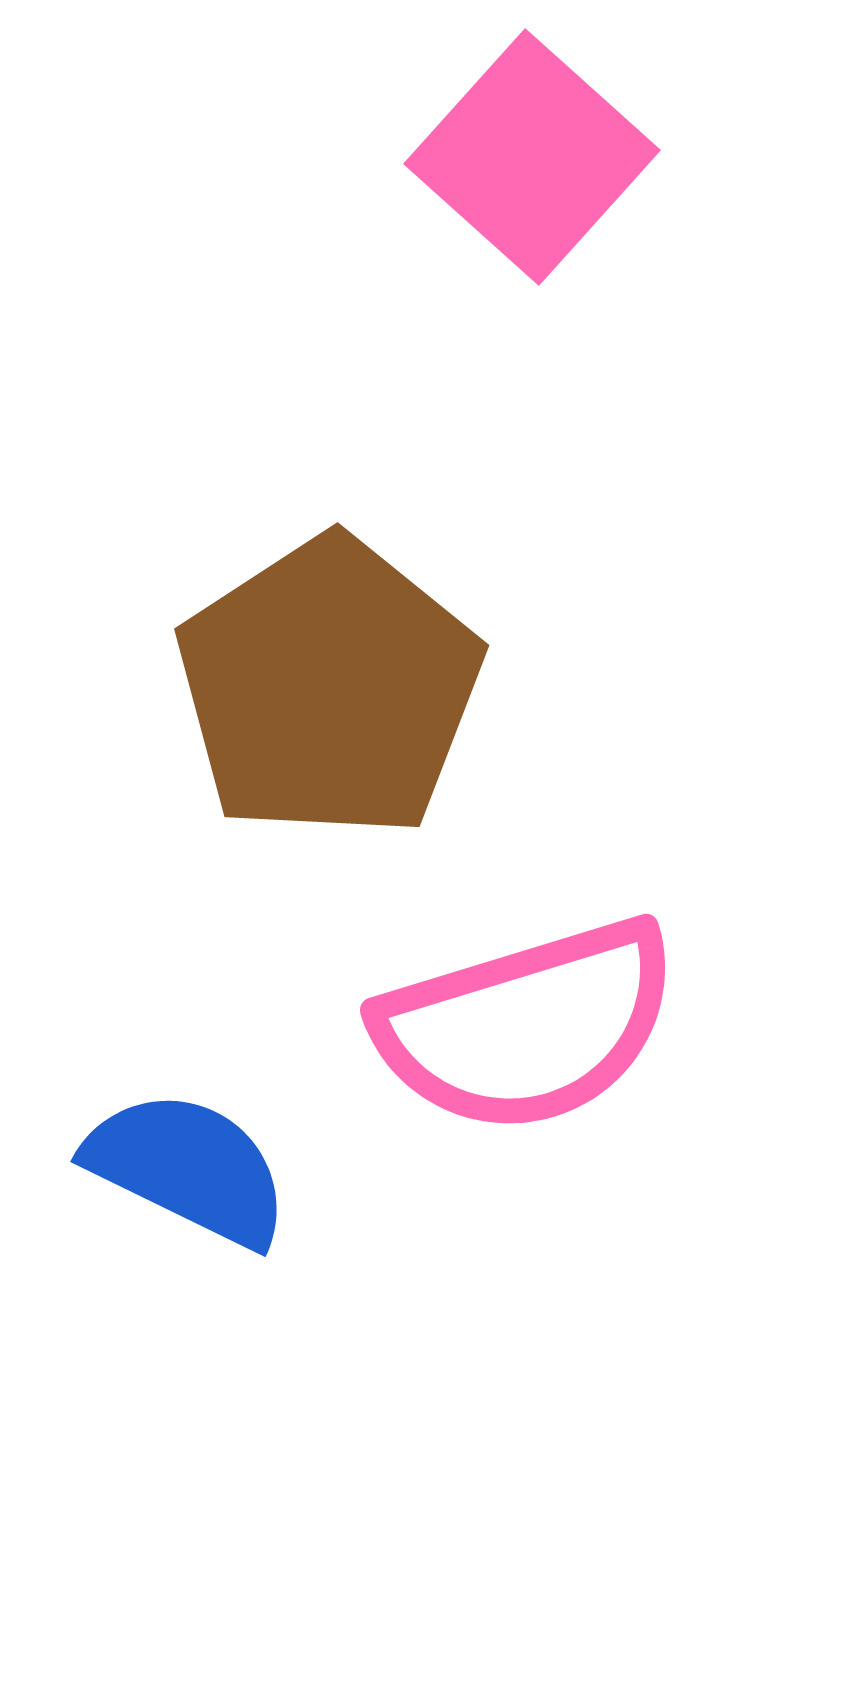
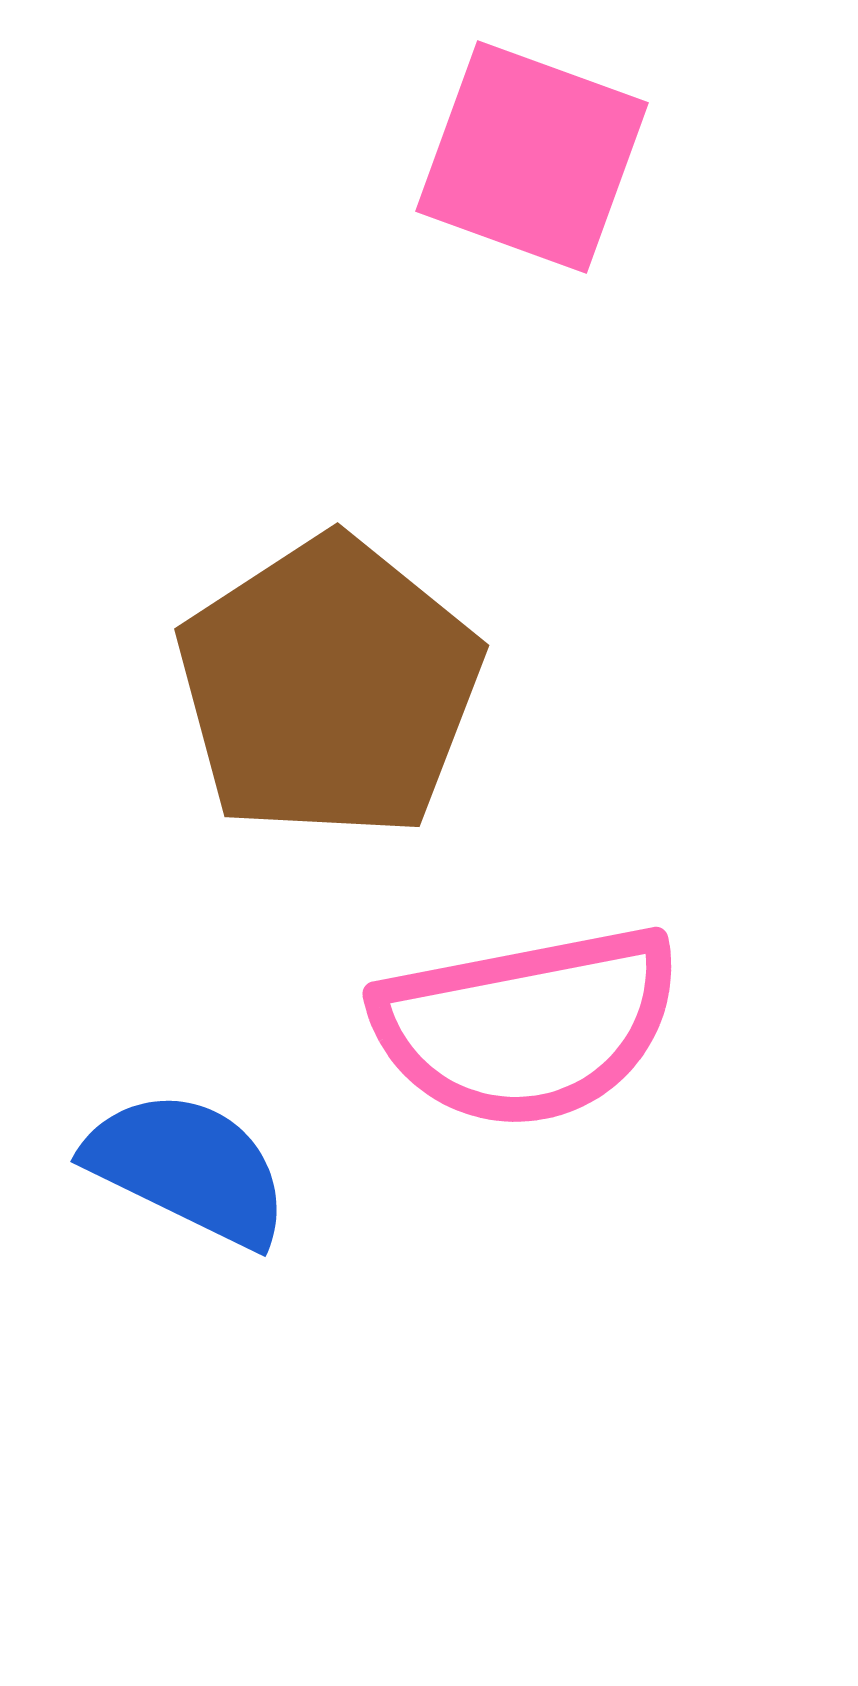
pink square: rotated 22 degrees counterclockwise
pink semicircle: rotated 6 degrees clockwise
